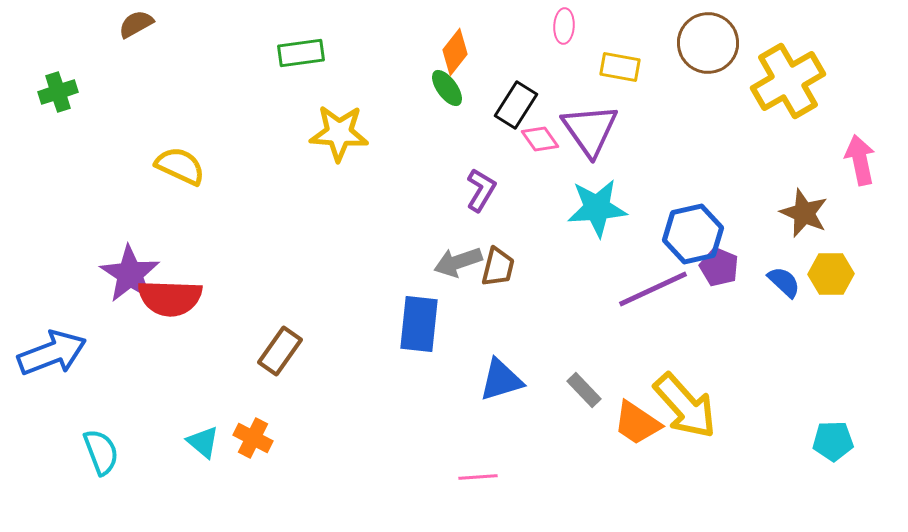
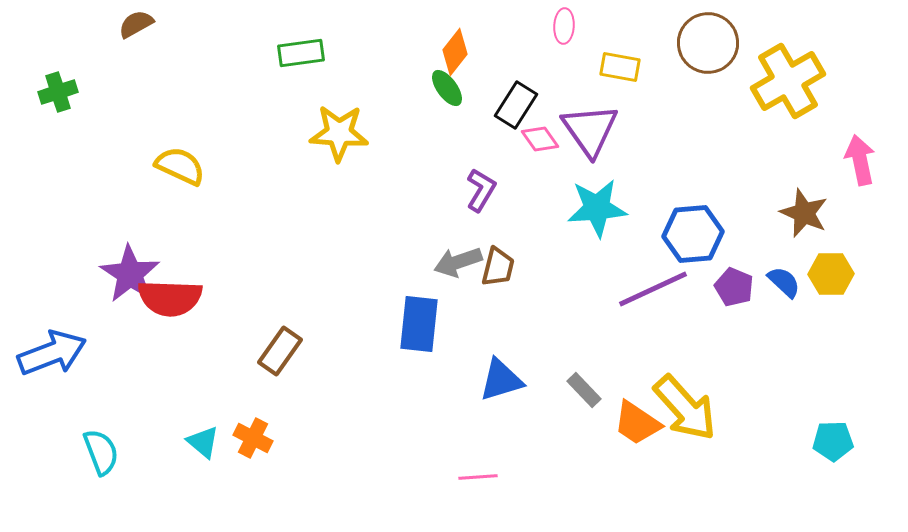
blue hexagon: rotated 8 degrees clockwise
purple pentagon: moved 15 px right, 20 px down
yellow arrow: moved 2 px down
